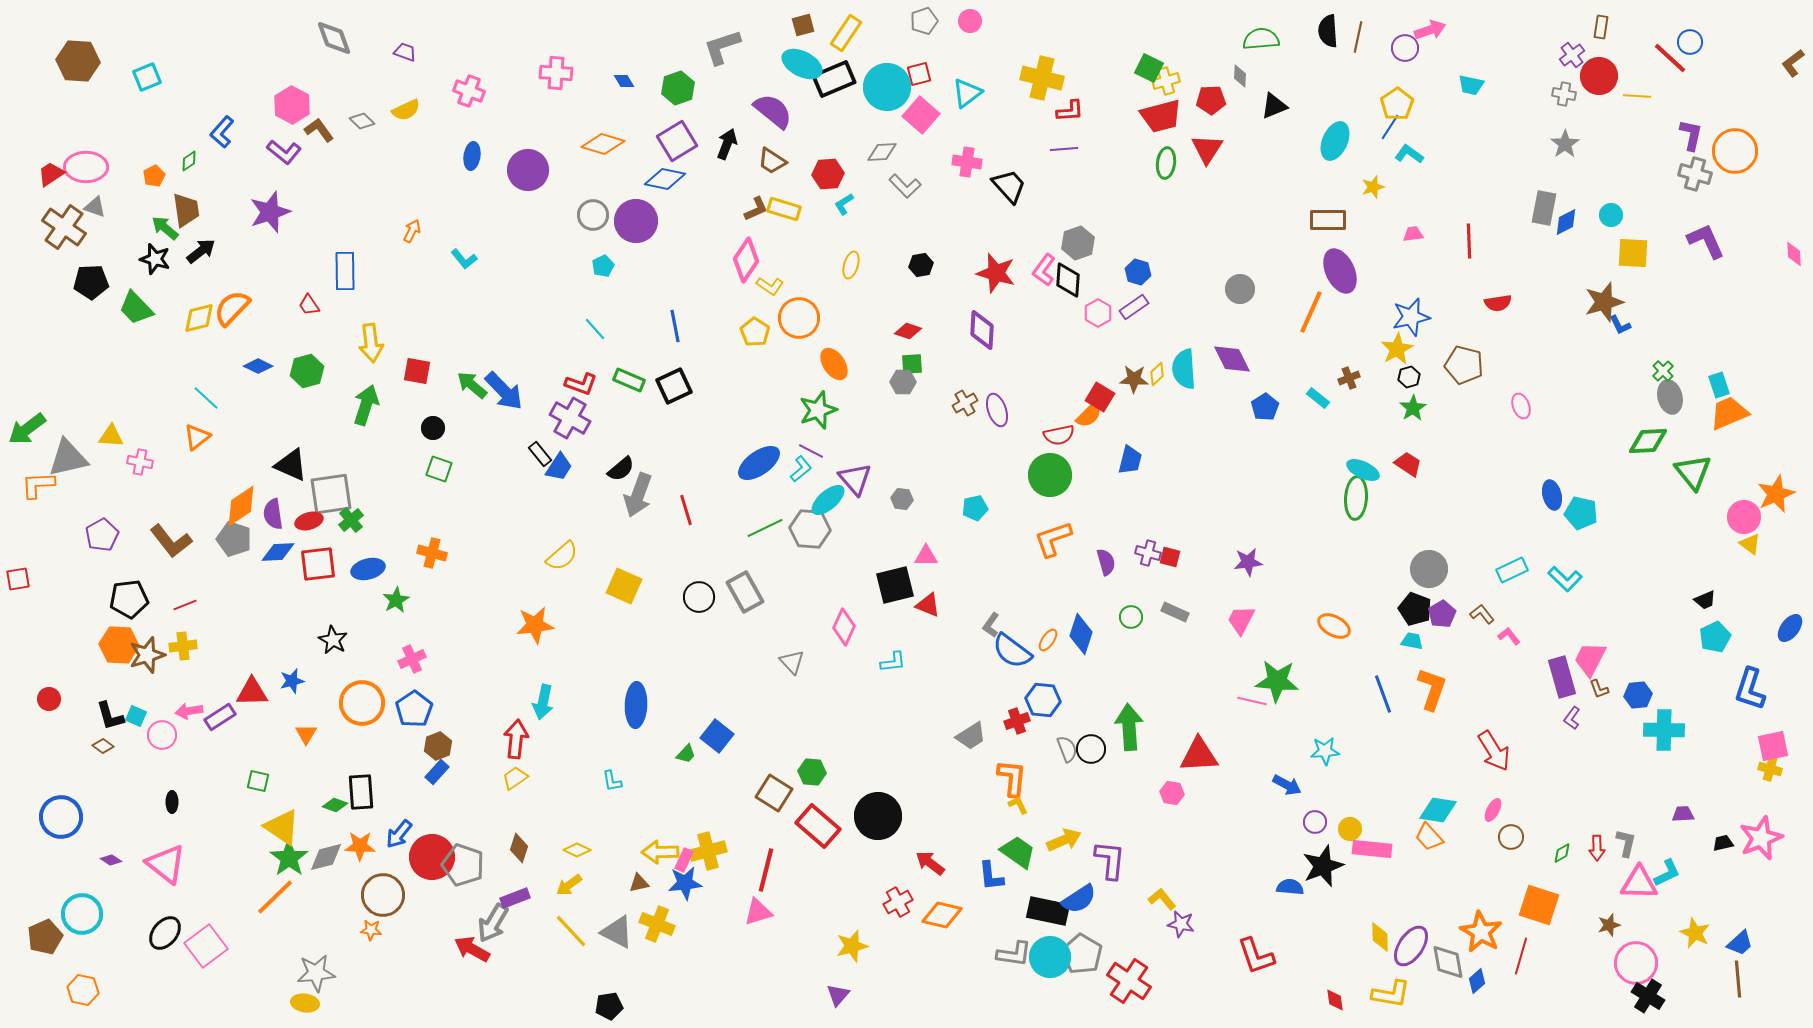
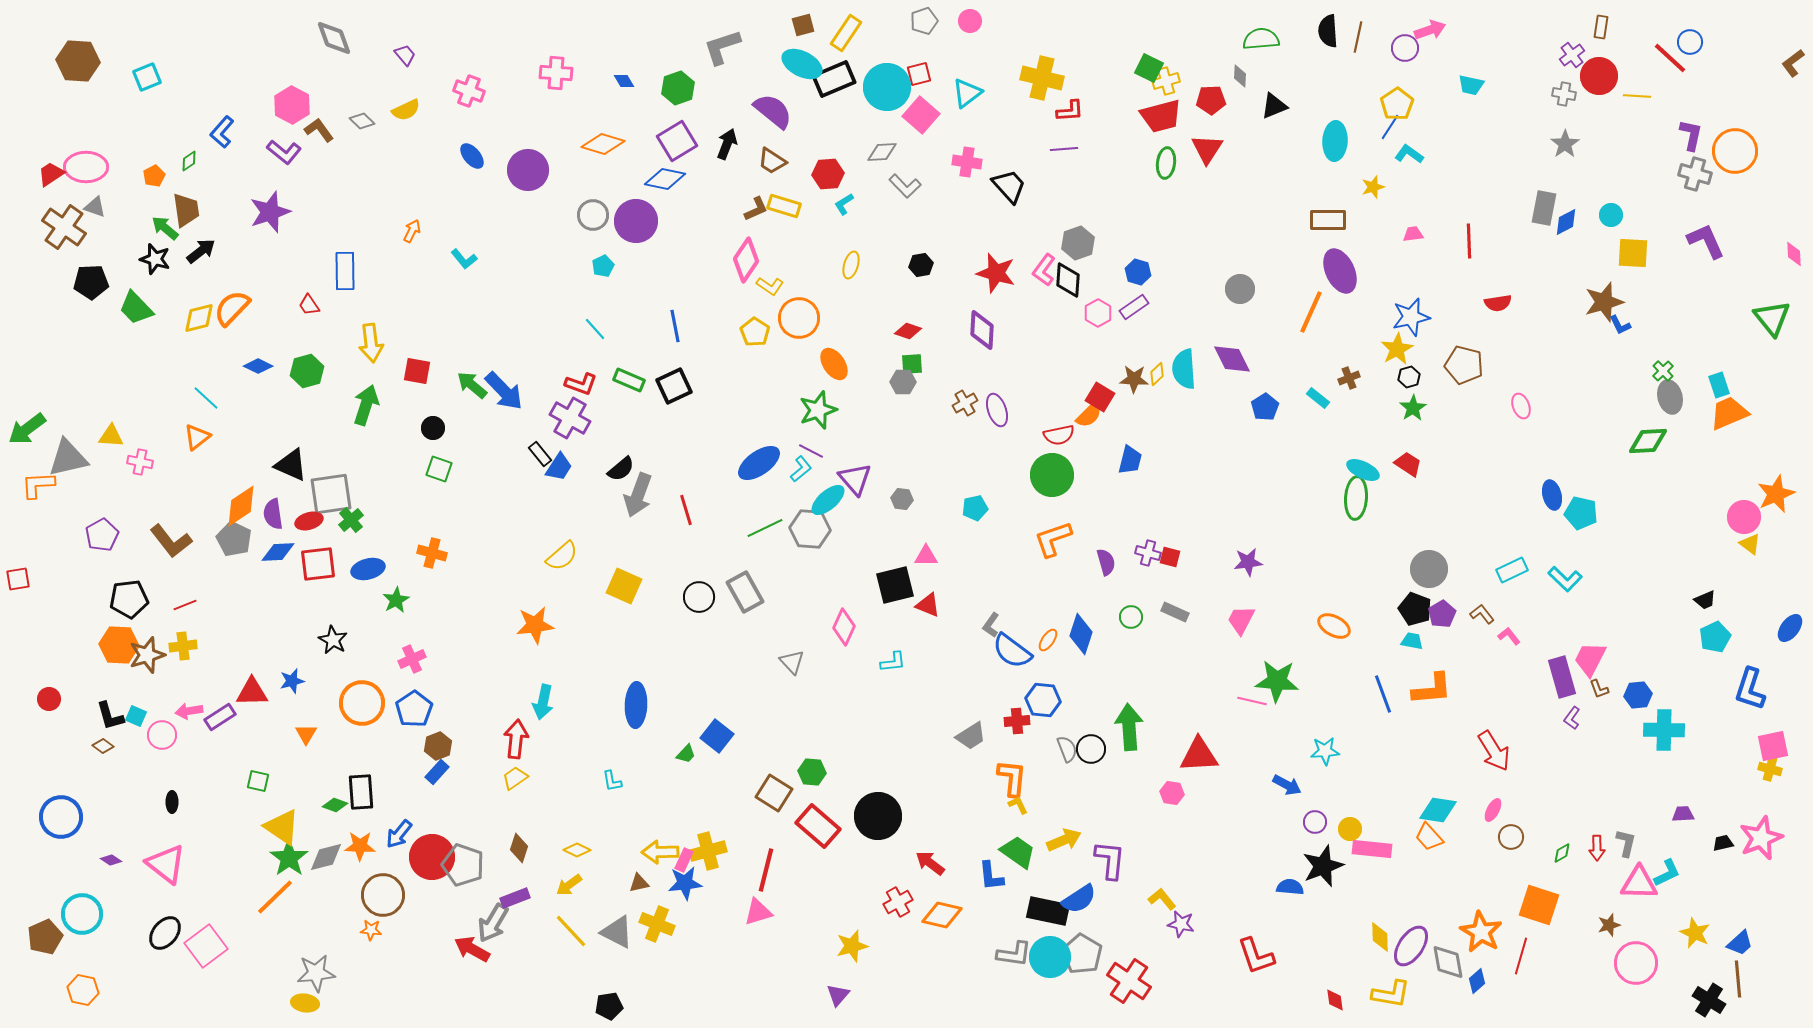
purple trapezoid at (405, 52): moved 3 px down; rotated 30 degrees clockwise
cyan ellipse at (1335, 141): rotated 21 degrees counterclockwise
blue ellipse at (472, 156): rotated 48 degrees counterclockwise
yellow rectangle at (784, 209): moved 3 px up
green triangle at (1693, 472): moved 79 px right, 154 px up
green circle at (1050, 475): moved 2 px right
gray pentagon at (234, 539): rotated 8 degrees clockwise
orange L-shape at (1432, 689): rotated 66 degrees clockwise
red cross at (1017, 721): rotated 15 degrees clockwise
black cross at (1648, 996): moved 61 px right, 4 px down
